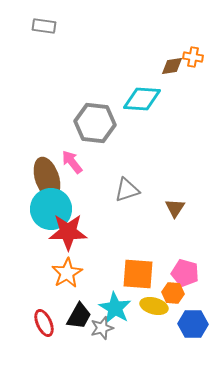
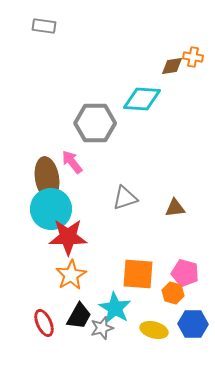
gray hexagon: rotated 6 degrees counterclockwise
brown ellipse: rotated 9 degrees clockwise
gray triangle: moved 2 px left, 8 px down
brown triangle: rotated 50 degrees clockwise
red star: moved 5 px down
orange star: moved 4 px right, 2 px down
orange hexagon: rotated 10 degrees clockwise
yellow ellipse: moved 24 px down
